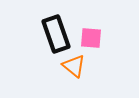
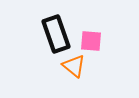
pink square: moved 3 px down
